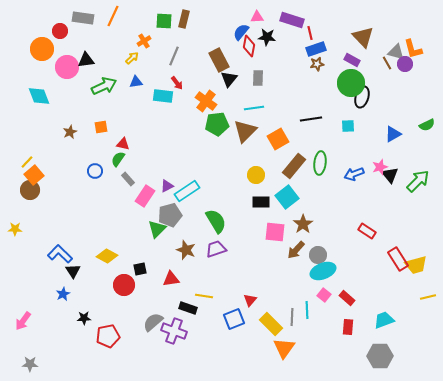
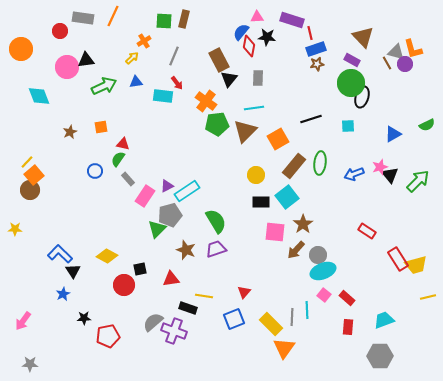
orange circle at (42, 49): moved 21 px left
black line at (311, 119): rotated 10 degrees counterclockwise
red triangle at (250, 300): moved 6 px left, 8 px up
